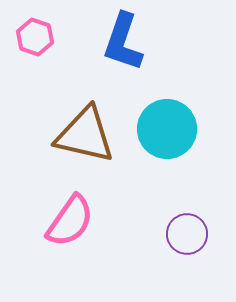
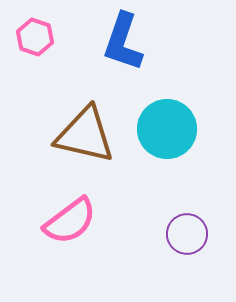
pink semicircle: rotated 18 degrees clockwise
